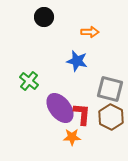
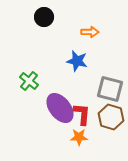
brown hexagon: rotated 10 degrees counterclockwise
orange star: moved 7 px right
